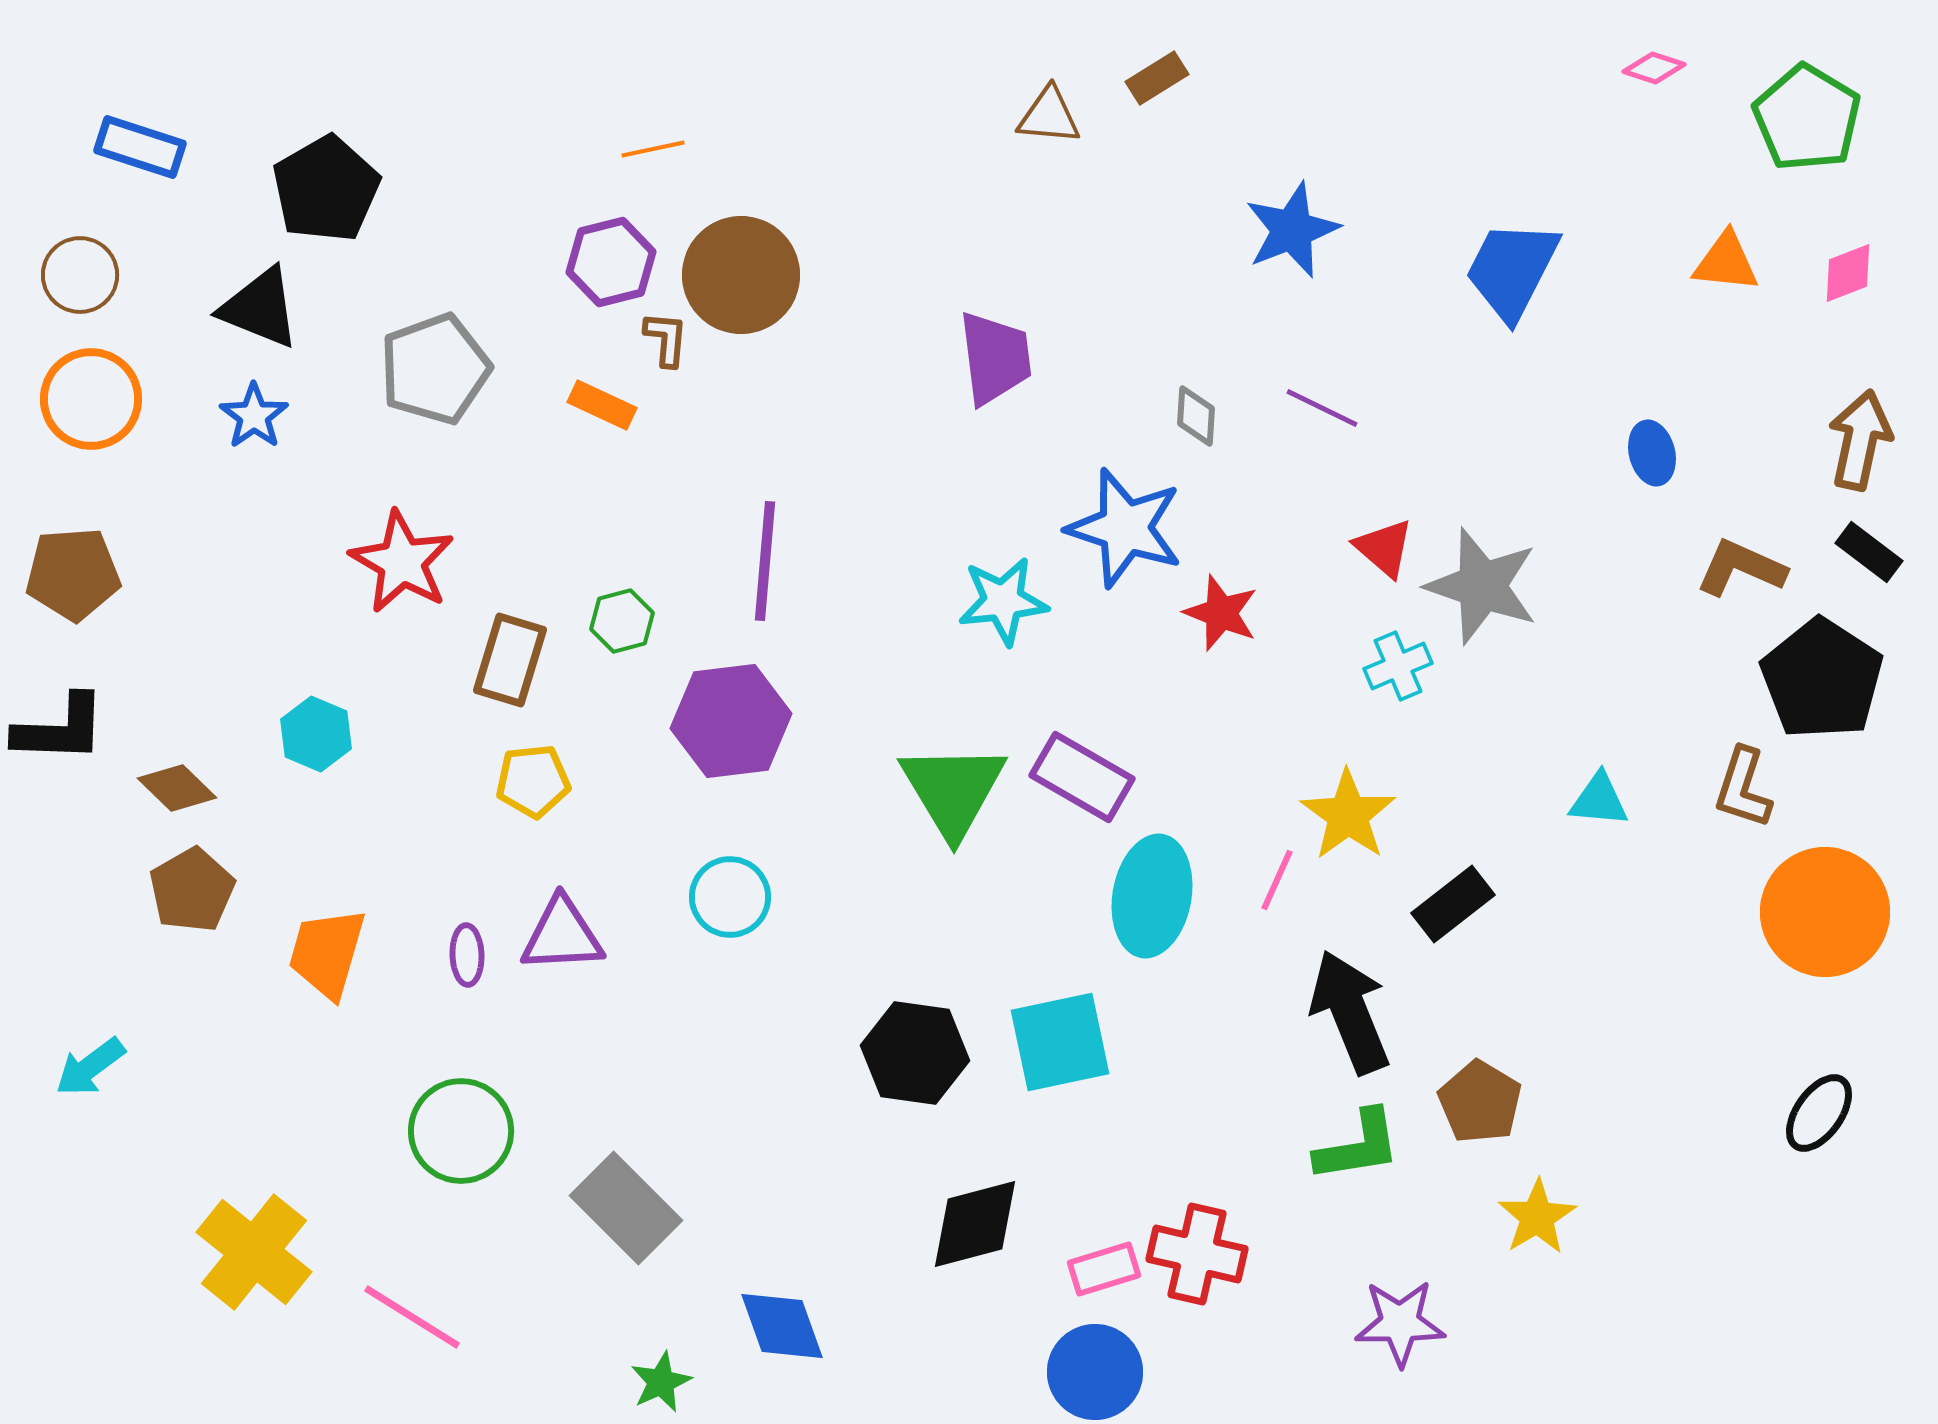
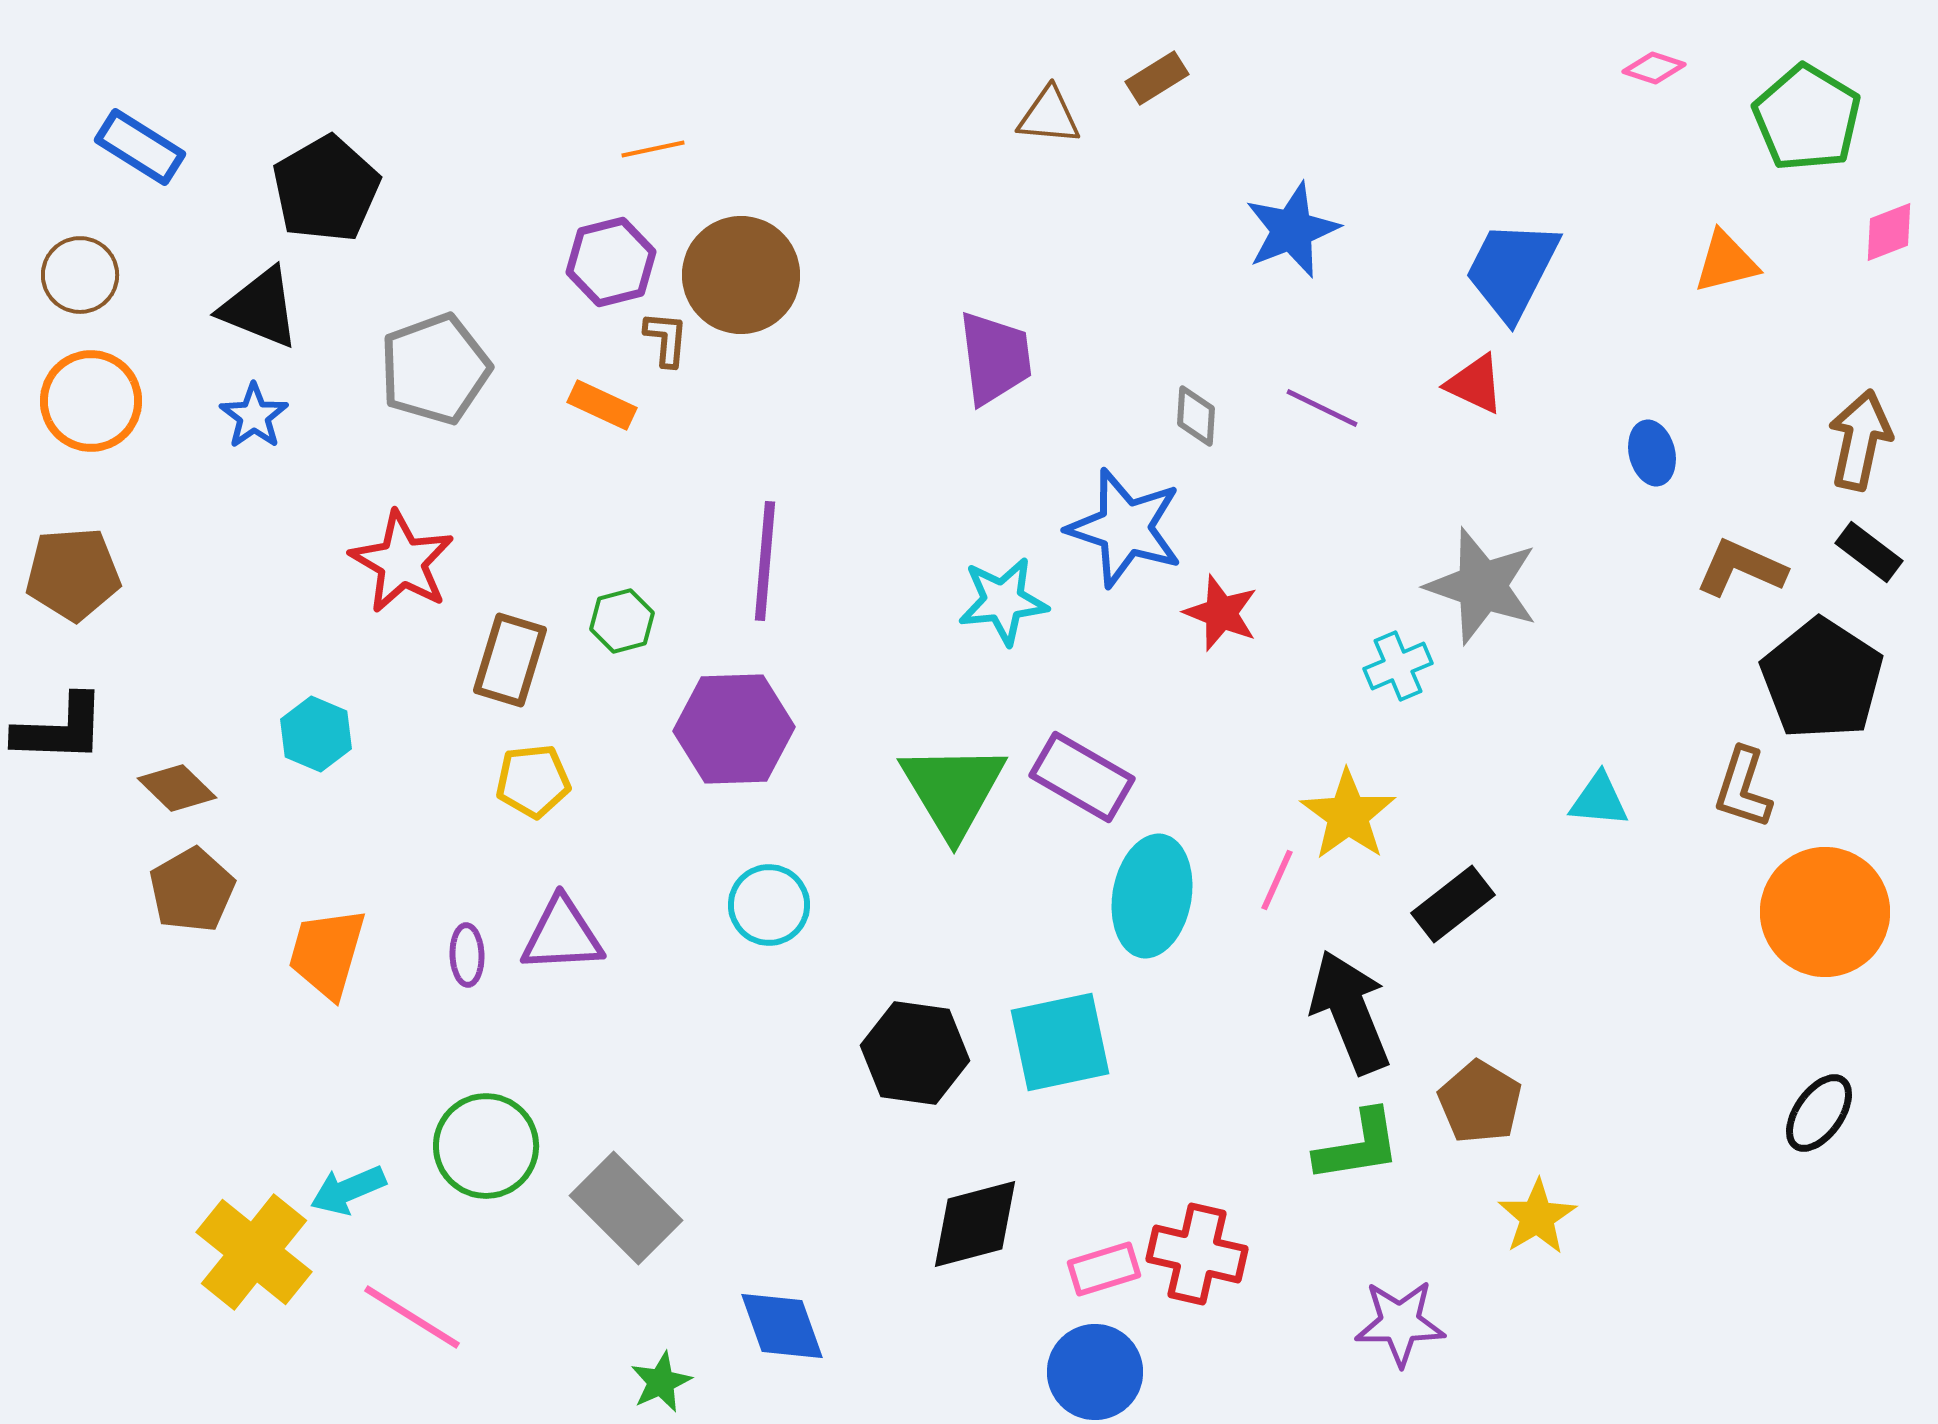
blue rectangle at (140, 147): rotated 14 degrees clockwise
orange triangle at (1726, 262): rotated 20 degrees counterclockwise
pink diamond at (1848, 273): moved 41 px right, 41 px up
orange circle at (91, 399): moved 2 px down
red triangle at (1384, 548): moved 91 px right, 164 px up; rotated 16 degrees counterclockwise
purple hexagon at (731, 721): moved 3 px right, 8 px down; rotated 5 degrees clockwise
cyan circle at (730, 897): moved 39 px right, 8 px down
cyan arrow at (90, 1067): moved 258 px right, 123 px down; rotated 14 degrees clockwise
green circle at (461, 1131): moved 25 px right, 15 px down
